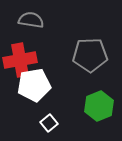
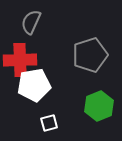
gray semicircle: moved 2 px down; rotated 75 degrees counterclockwise
gray pentagon: rotated 16 degrees counterclockwise
red cross: rotated 8 degrees clockwise
white square: rotated 24 degrees clockwise
